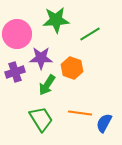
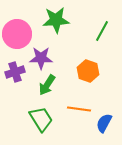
green line: moved 12 px right, 3 px up; rotated 30 degrees counterclockwise
orange hexagon: moved 16 px right, 3 px down
orange line: moved 1 px left, 4 px up
